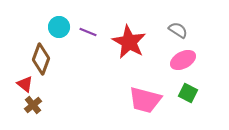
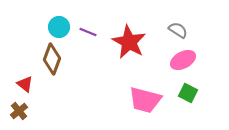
brown diamond: moved 11 px right
brown cross: moved 14 px left, 6 px down
